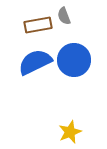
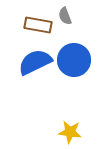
gray semicircle: moved 1 px right
brown rectangle: rotated 20 degrees clockwise
yellow star: rotated 30 degrees clockwise
